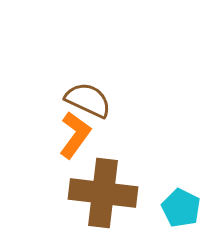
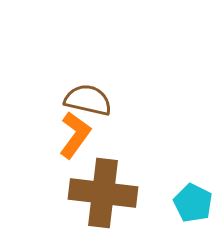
brown semicircle: rotated 12 degrees counterclockwise
cyan pentagon: moved 12 px right, 5 px up
